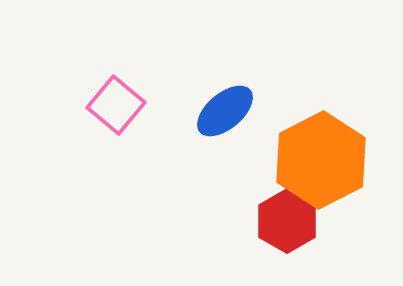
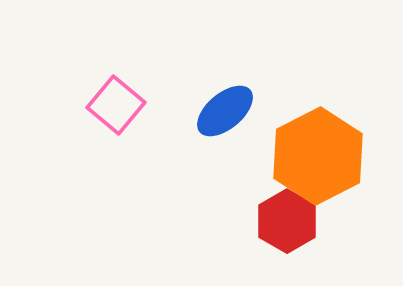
orange hexagon: moved 3 px left, 4 px up
